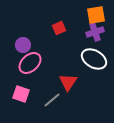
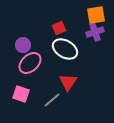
white ellipse: moved 29 px left, 10 px up
